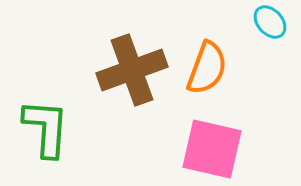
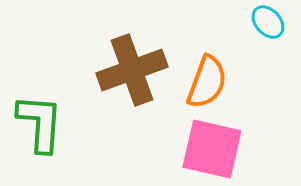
cyan ellipse: moved 2 px left
orange semicircle: moved 14 px down
green L-shape: moved 6 px left, 5 px up
